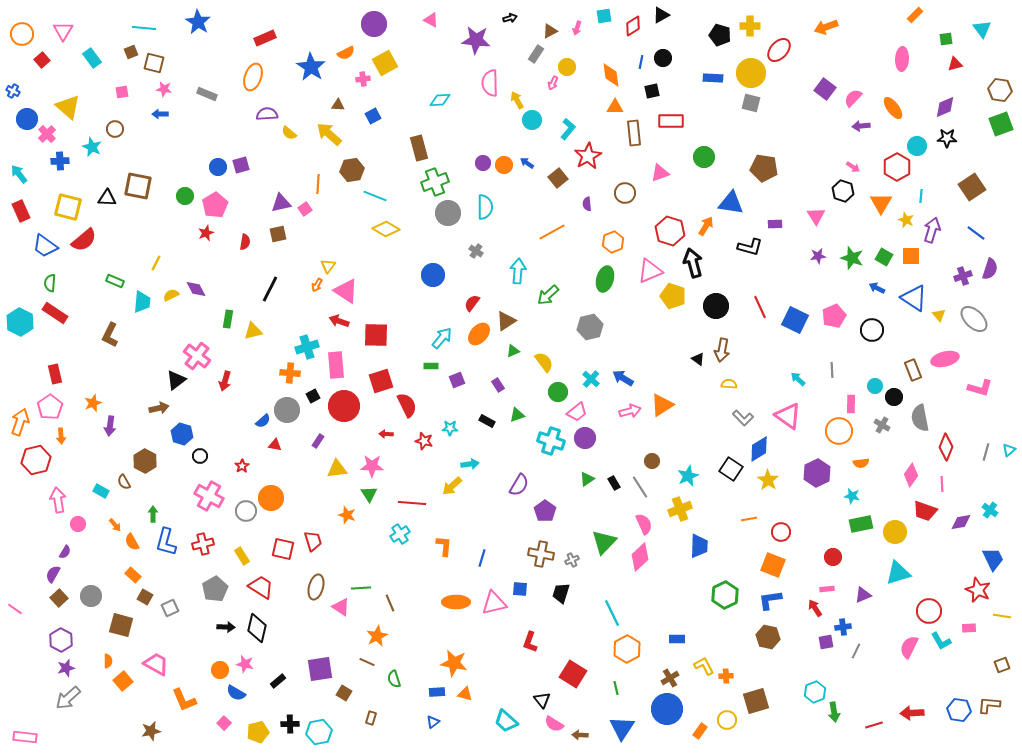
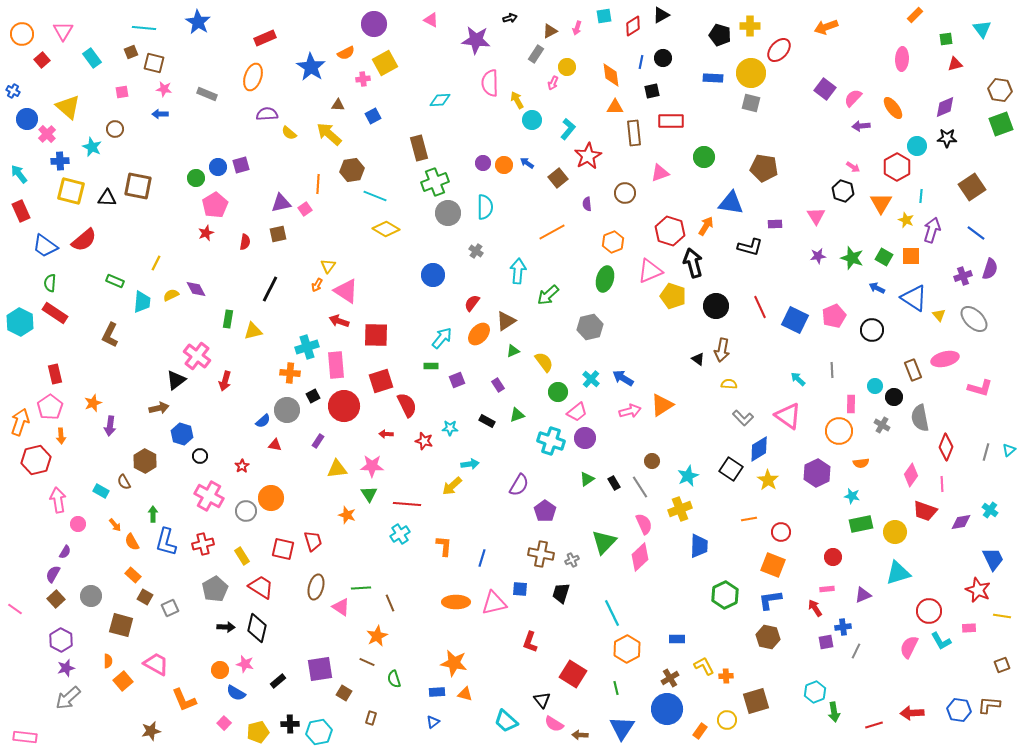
green circle at (185, 196): moved 11 px right, 18 px up
yellow square at (68, 207): moved 3 px right, 16 px up
red line at (412, 503): moved 5 px left, 1 px down
brown square at (59, 598): moved 3 px left, 1 px down
